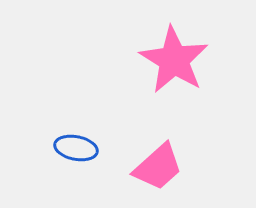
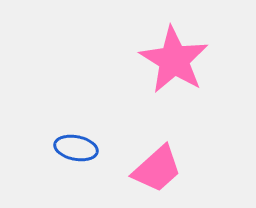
pink trapezoid: moved 1 px left, 2 px down
